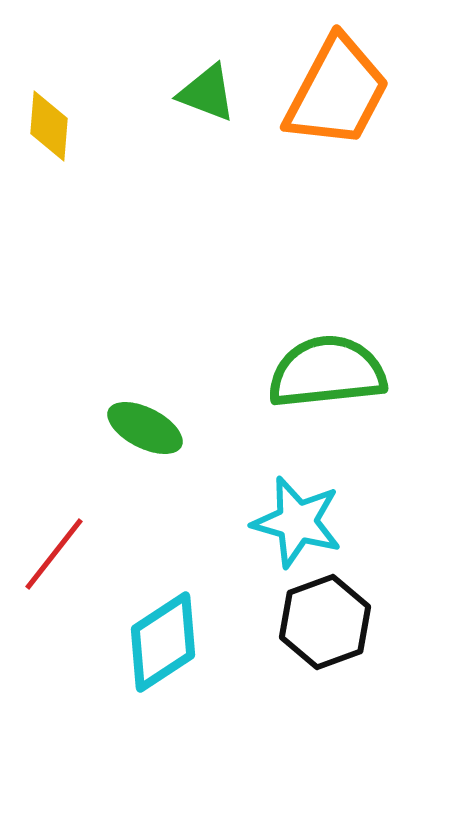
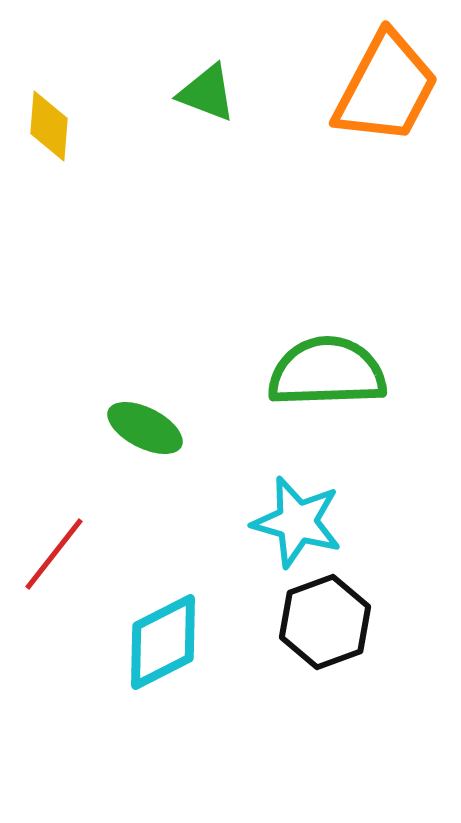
orange trapezoid: moved 49 px right, 4 px up
green semicircle: rotated 4 degrees clockwise
cyan diamond: rotated 6 degrees clockwise
